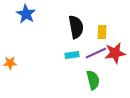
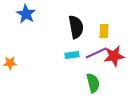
yellow rectangle: moved 2 px right, 1 px up
red star: moved 1 px left, 3 px down
green semicircle: moved 3 px down
